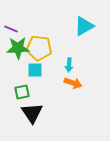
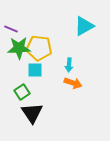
green star: moved 1 px right
green square: rotated 21 degrees counterclockwise
